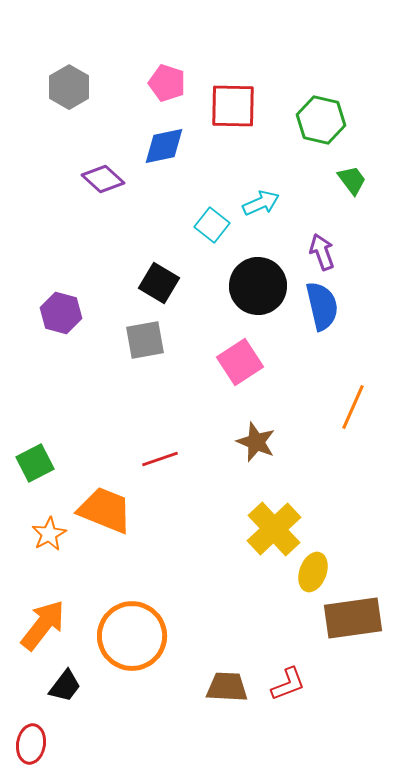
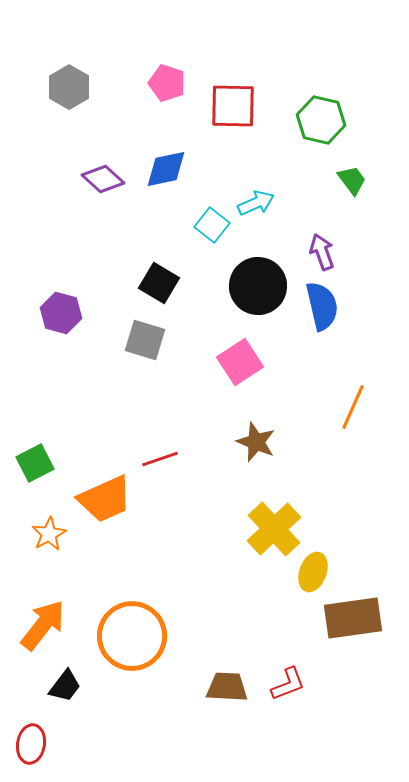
blue diamond: moved 2 px right, 23 px down
cyan arrow: moved 5 px left
gray square: rotated 27 degrees clockwise
orange trapezoid: moved 11 px up; rotated 134 degrees clockwise
